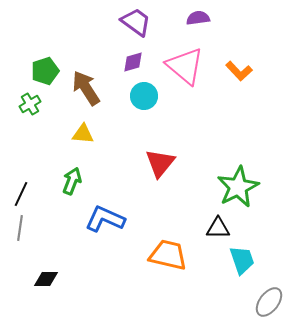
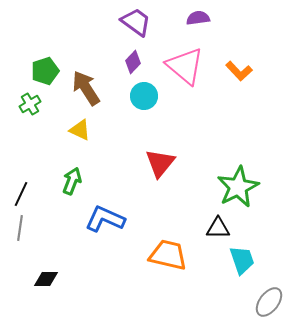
purple diamond: rotated 30 degrees counterclockwise
yellow triangle: moved 3 px left, 4 px up; rotated 20 degrees clockwise
